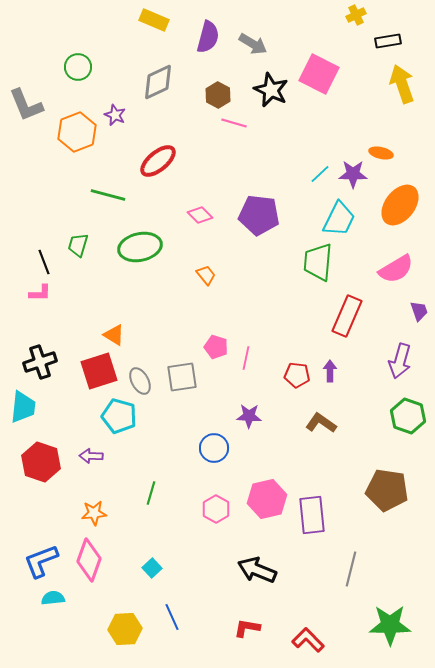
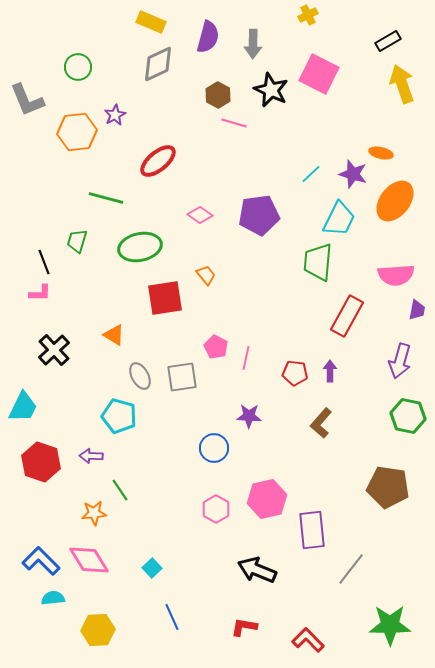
yellow cross at (356, 15): moved 48 px left
yellow rectangle at (154, 20): moved 3 px left, 2 px down
black rectangle at (388, 41): rotated 20 degrees counterclockwise
gray arrow at (253, 44): rotated 60 degrees clockwise
gray diamond at (158, 82): moved 18 px up
gray L-shape at (26, 105): moved 1 px right, 5 px up
purple star at (115, 115): rotated 20 degrees clockwise
orange hexagon at (77, 132): rotated 15 degrees clockwise
cyan line at (320, 174): moved 9 px left
purple star at (353, 174): rotated 16 degrees clockwise
green line at (108, 195): moved 2 px left, 3 px down
orange ellipse at (400, 205): moved 5 px left, 4 px up
pink diamond at (200, 215): rotated 10 degrees counterclockwise
purple pentagon at (259, 215): rotated 15 degrees counterclockwise
green trapezoid at (78, 245): moved 1 px left, 4 px up
pink semicircle at (396, 269): moved 6 px down; rotated 27 degrees clockwise
purple trapezoid at (419, 311): moved 2 px left, 1 px up; rotated 30 degrees clockwise
red rectangle at (347, 316): rotated 6 degrees clockwise
pink pentagon at (216, 347): rotated 10 degrees clockwise
black cross at (40, 362): moved 14 px right, 12 px up; rotated 24 degrees counterclockwise
red square at (99, 371): moved 66 px right, 73 px up; rotated 9 degrees clockwise
red pentagon at (297, 375): moved 2 px left, 2 px up
gray ellipse at (140, 381): moved 5 px up
cyan trapezoid at (23, 407): rotated 20 degrees clockwise
green hexagon at (408, 416): rotated 8 degrees counterclockwise
brown L-shape at (321, 423): rotated 84 degrees counterclockwise
brown pentagon at (387, 490): moved 1 px right, 3 px up
green line at (151, 493): moved 31 px left, 3 px up; rotated 50 degrees counterclockwise
purple rectangle at (312, 515): moved 15 px down
pink diamond at (89, 560): rotated 51 degrees counterclockwise
blue L-shape at (41, 561): rotated 66 degrees clockwise
gray line at (351, 569): rotated 24 degrees clockwise
red L-shape at (247, 628): moved 3 px left, 1 px up
yellow hexagon at (125, 629): moved 27 px left, 1 px down
